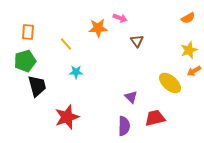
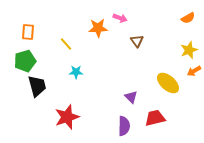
yellow ellipse: moved 2 px left
